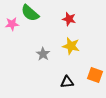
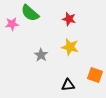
yellow star: moved 1 px left, 1 px down
gray star: moved 2 px left, 1 px down
black triangle: moved 1 px right, 3 px down
